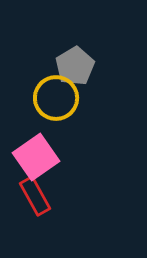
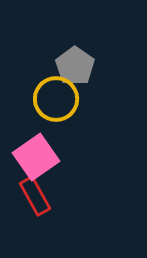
gray pentagon: rotated 6 degrees counterclockwise
yellow circle: moved 1 px down
